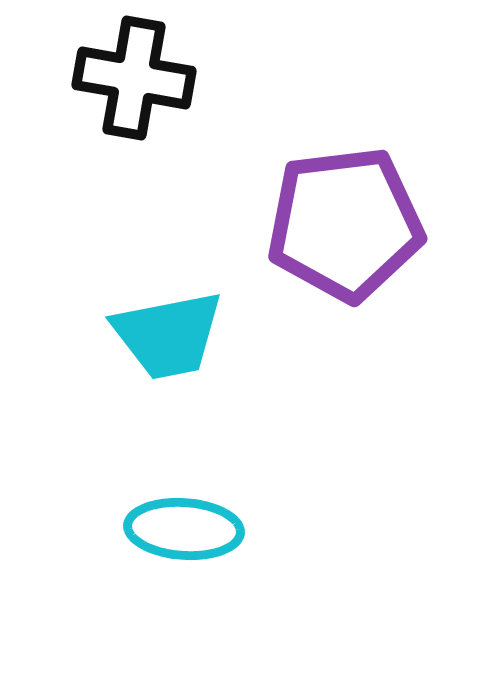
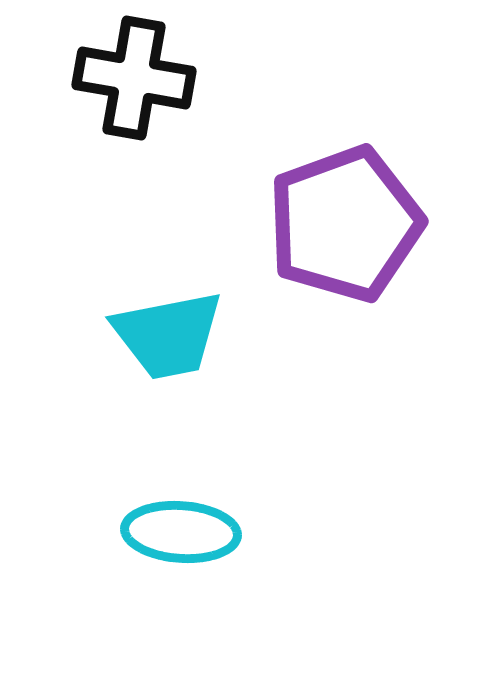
purple pentagon: rotated 13 degrees counterclockwise
cyan ellipse: moved 3 px left, 3 px down
